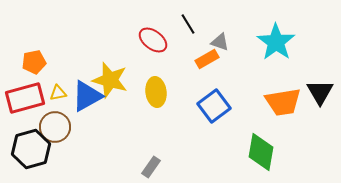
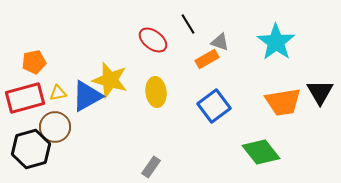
green diamond: rotated 48 degrees counterclockwise
